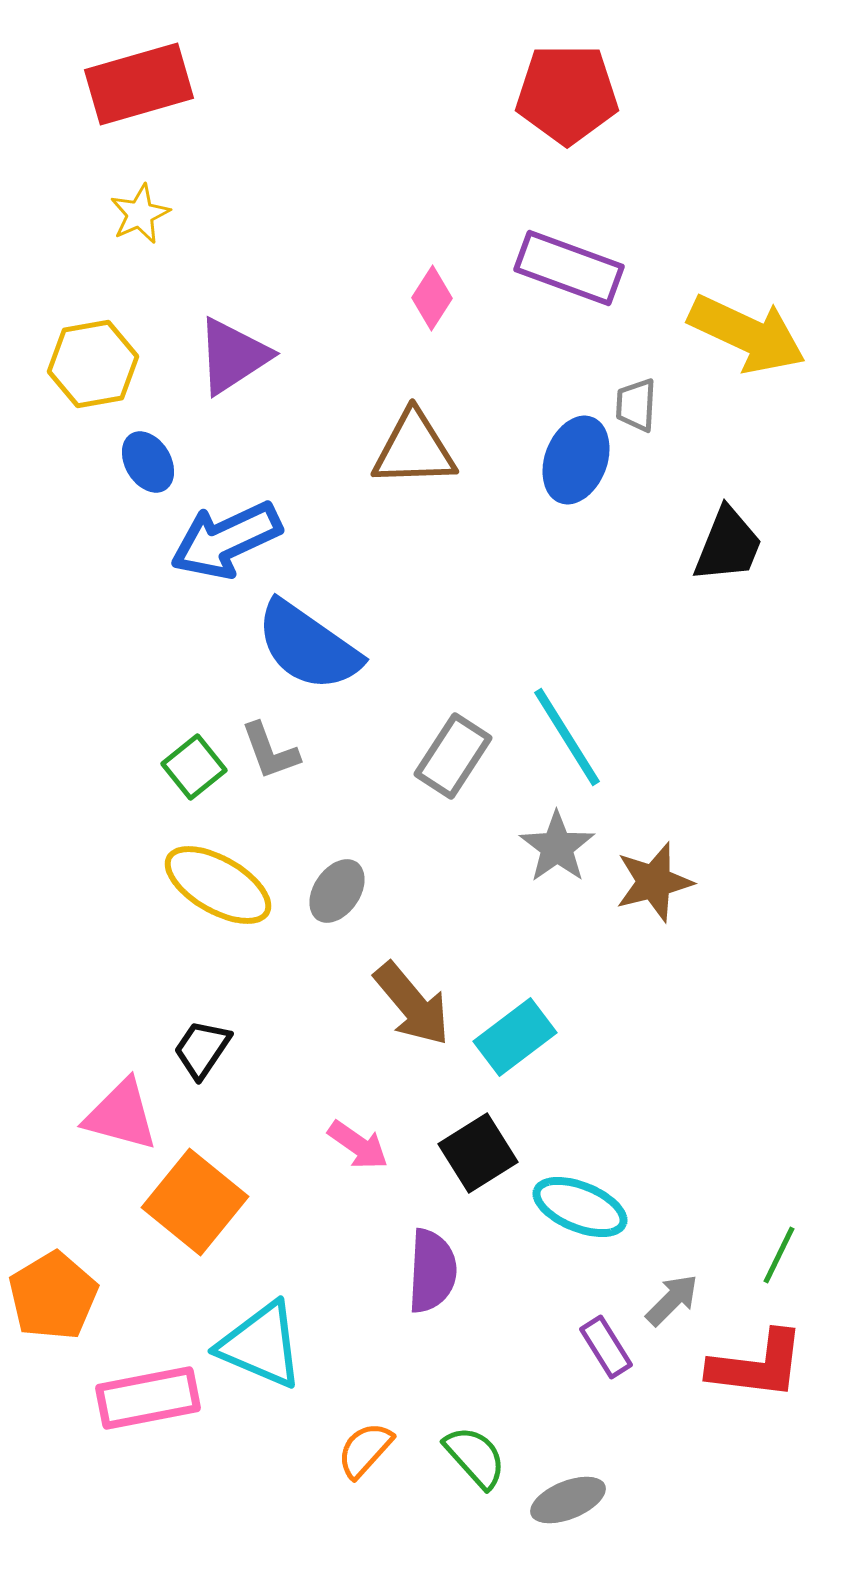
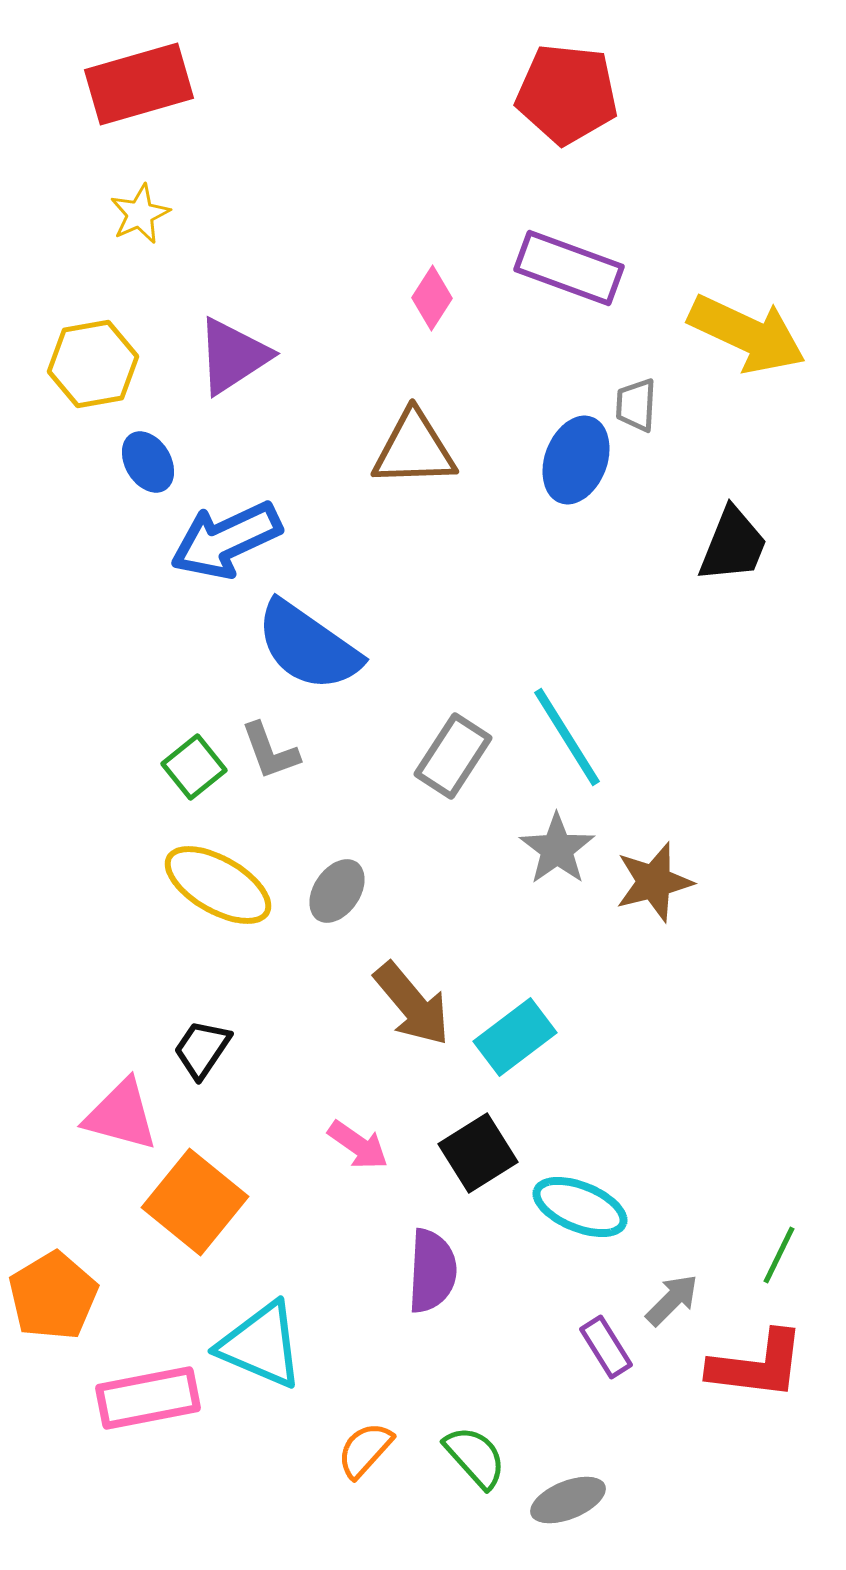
red pentagon at (567, 94): rotated 6 degrees clockwise
black trapezoid at (728, 545): moved 5 px right
gray star at (557, 847): moved 2 px down
